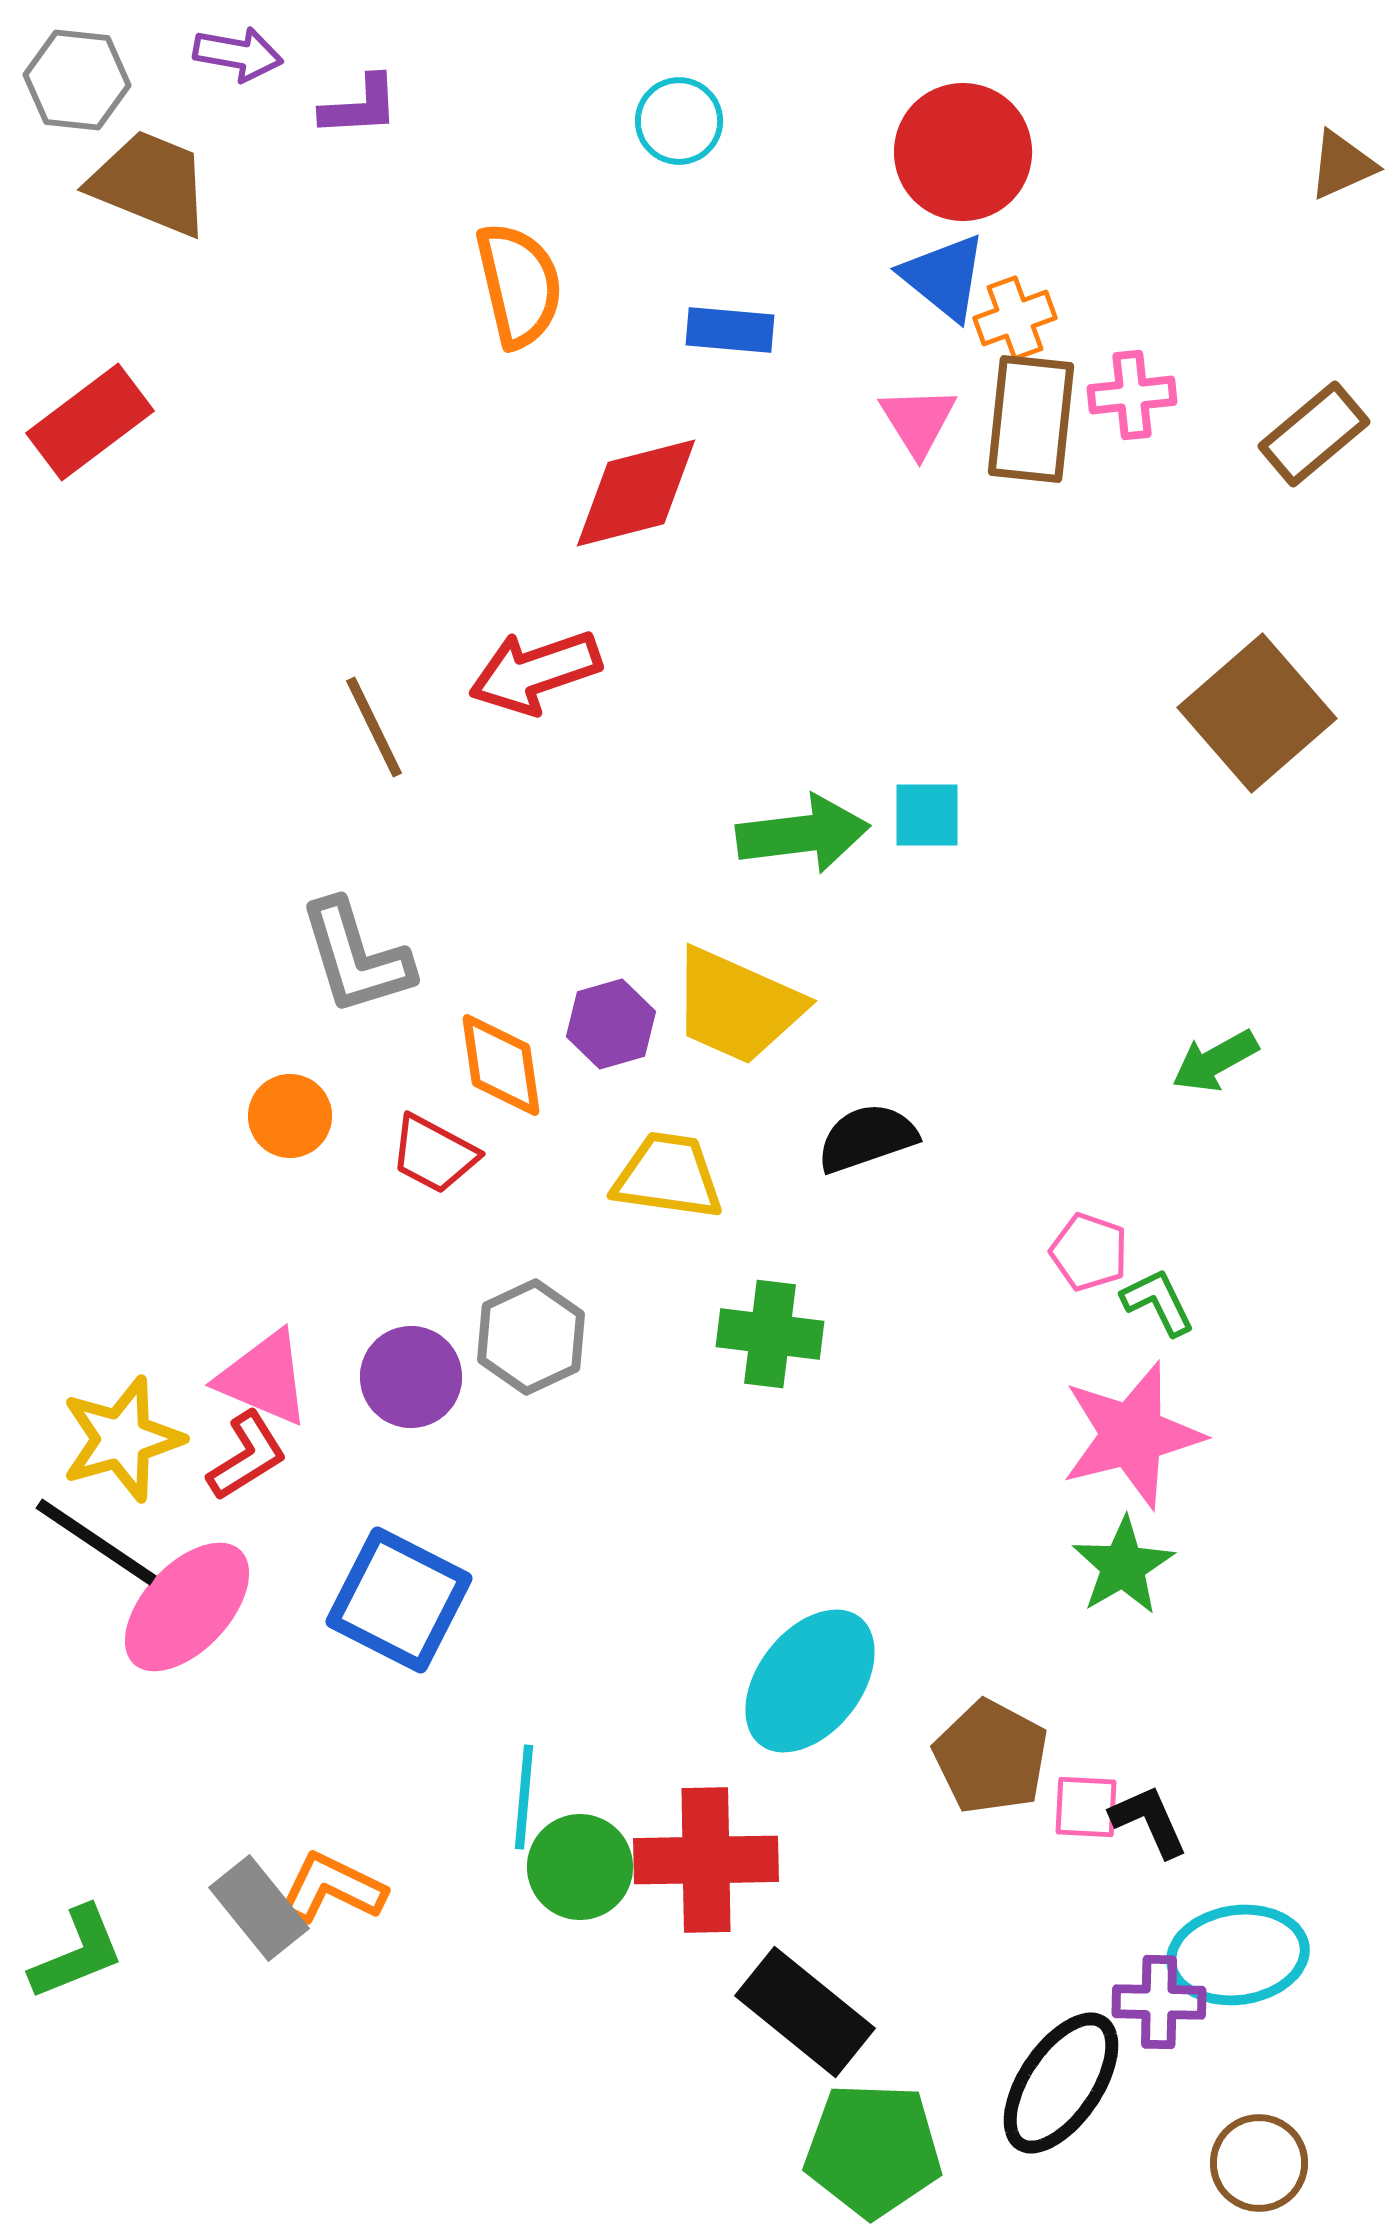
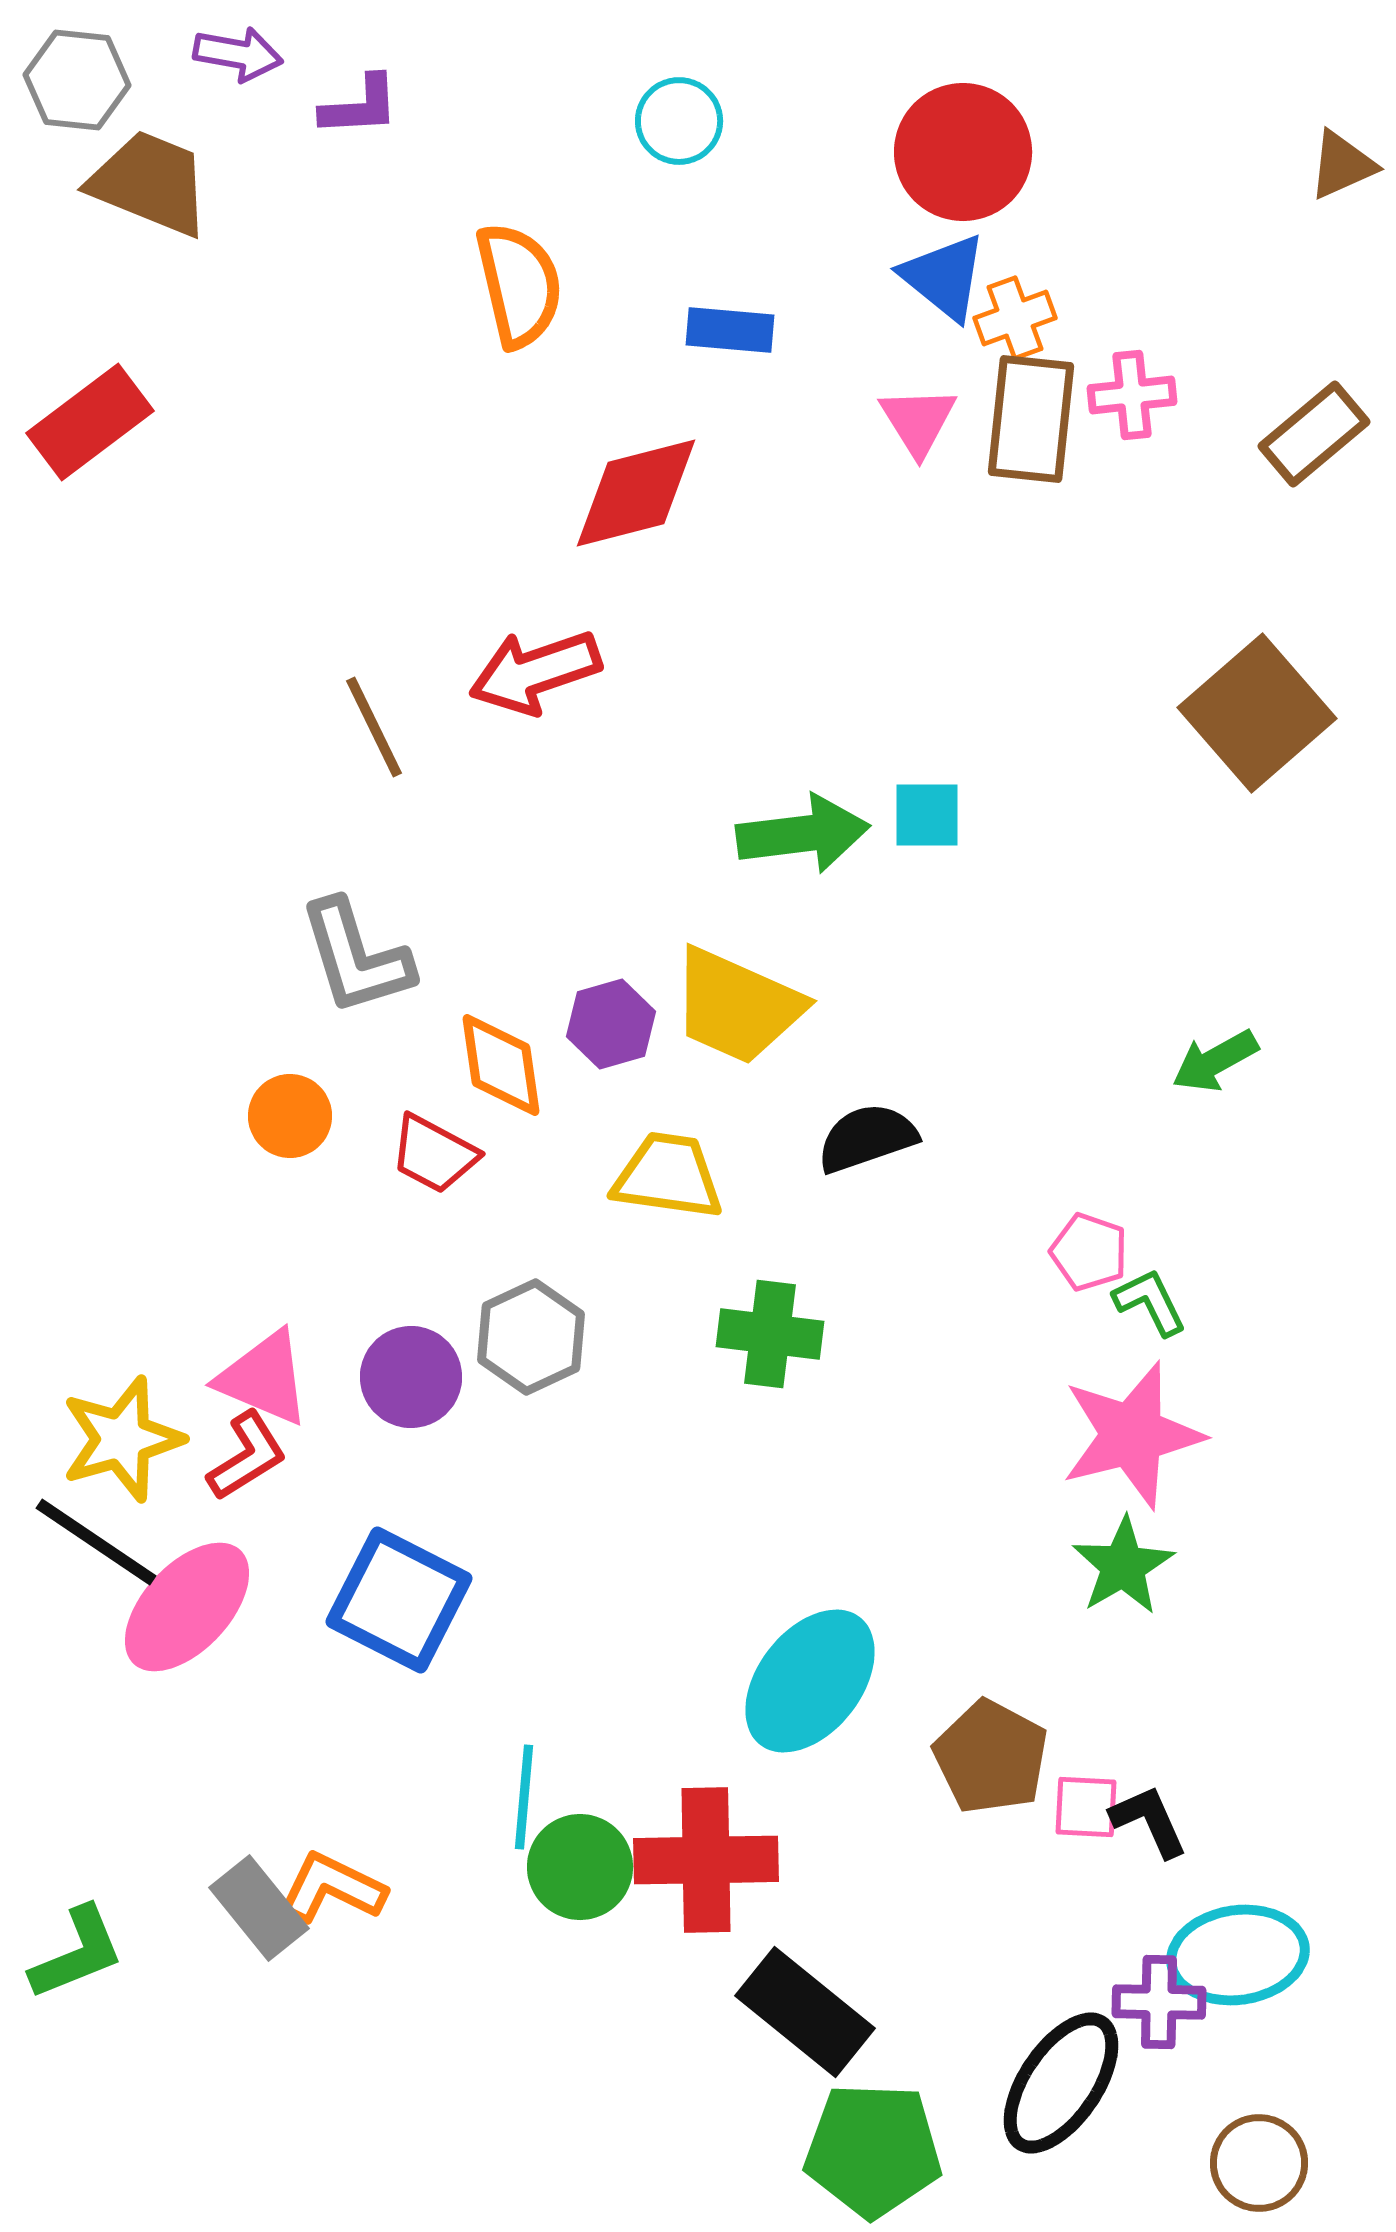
green L-shape at (1158, 1302): moved 8 px left
